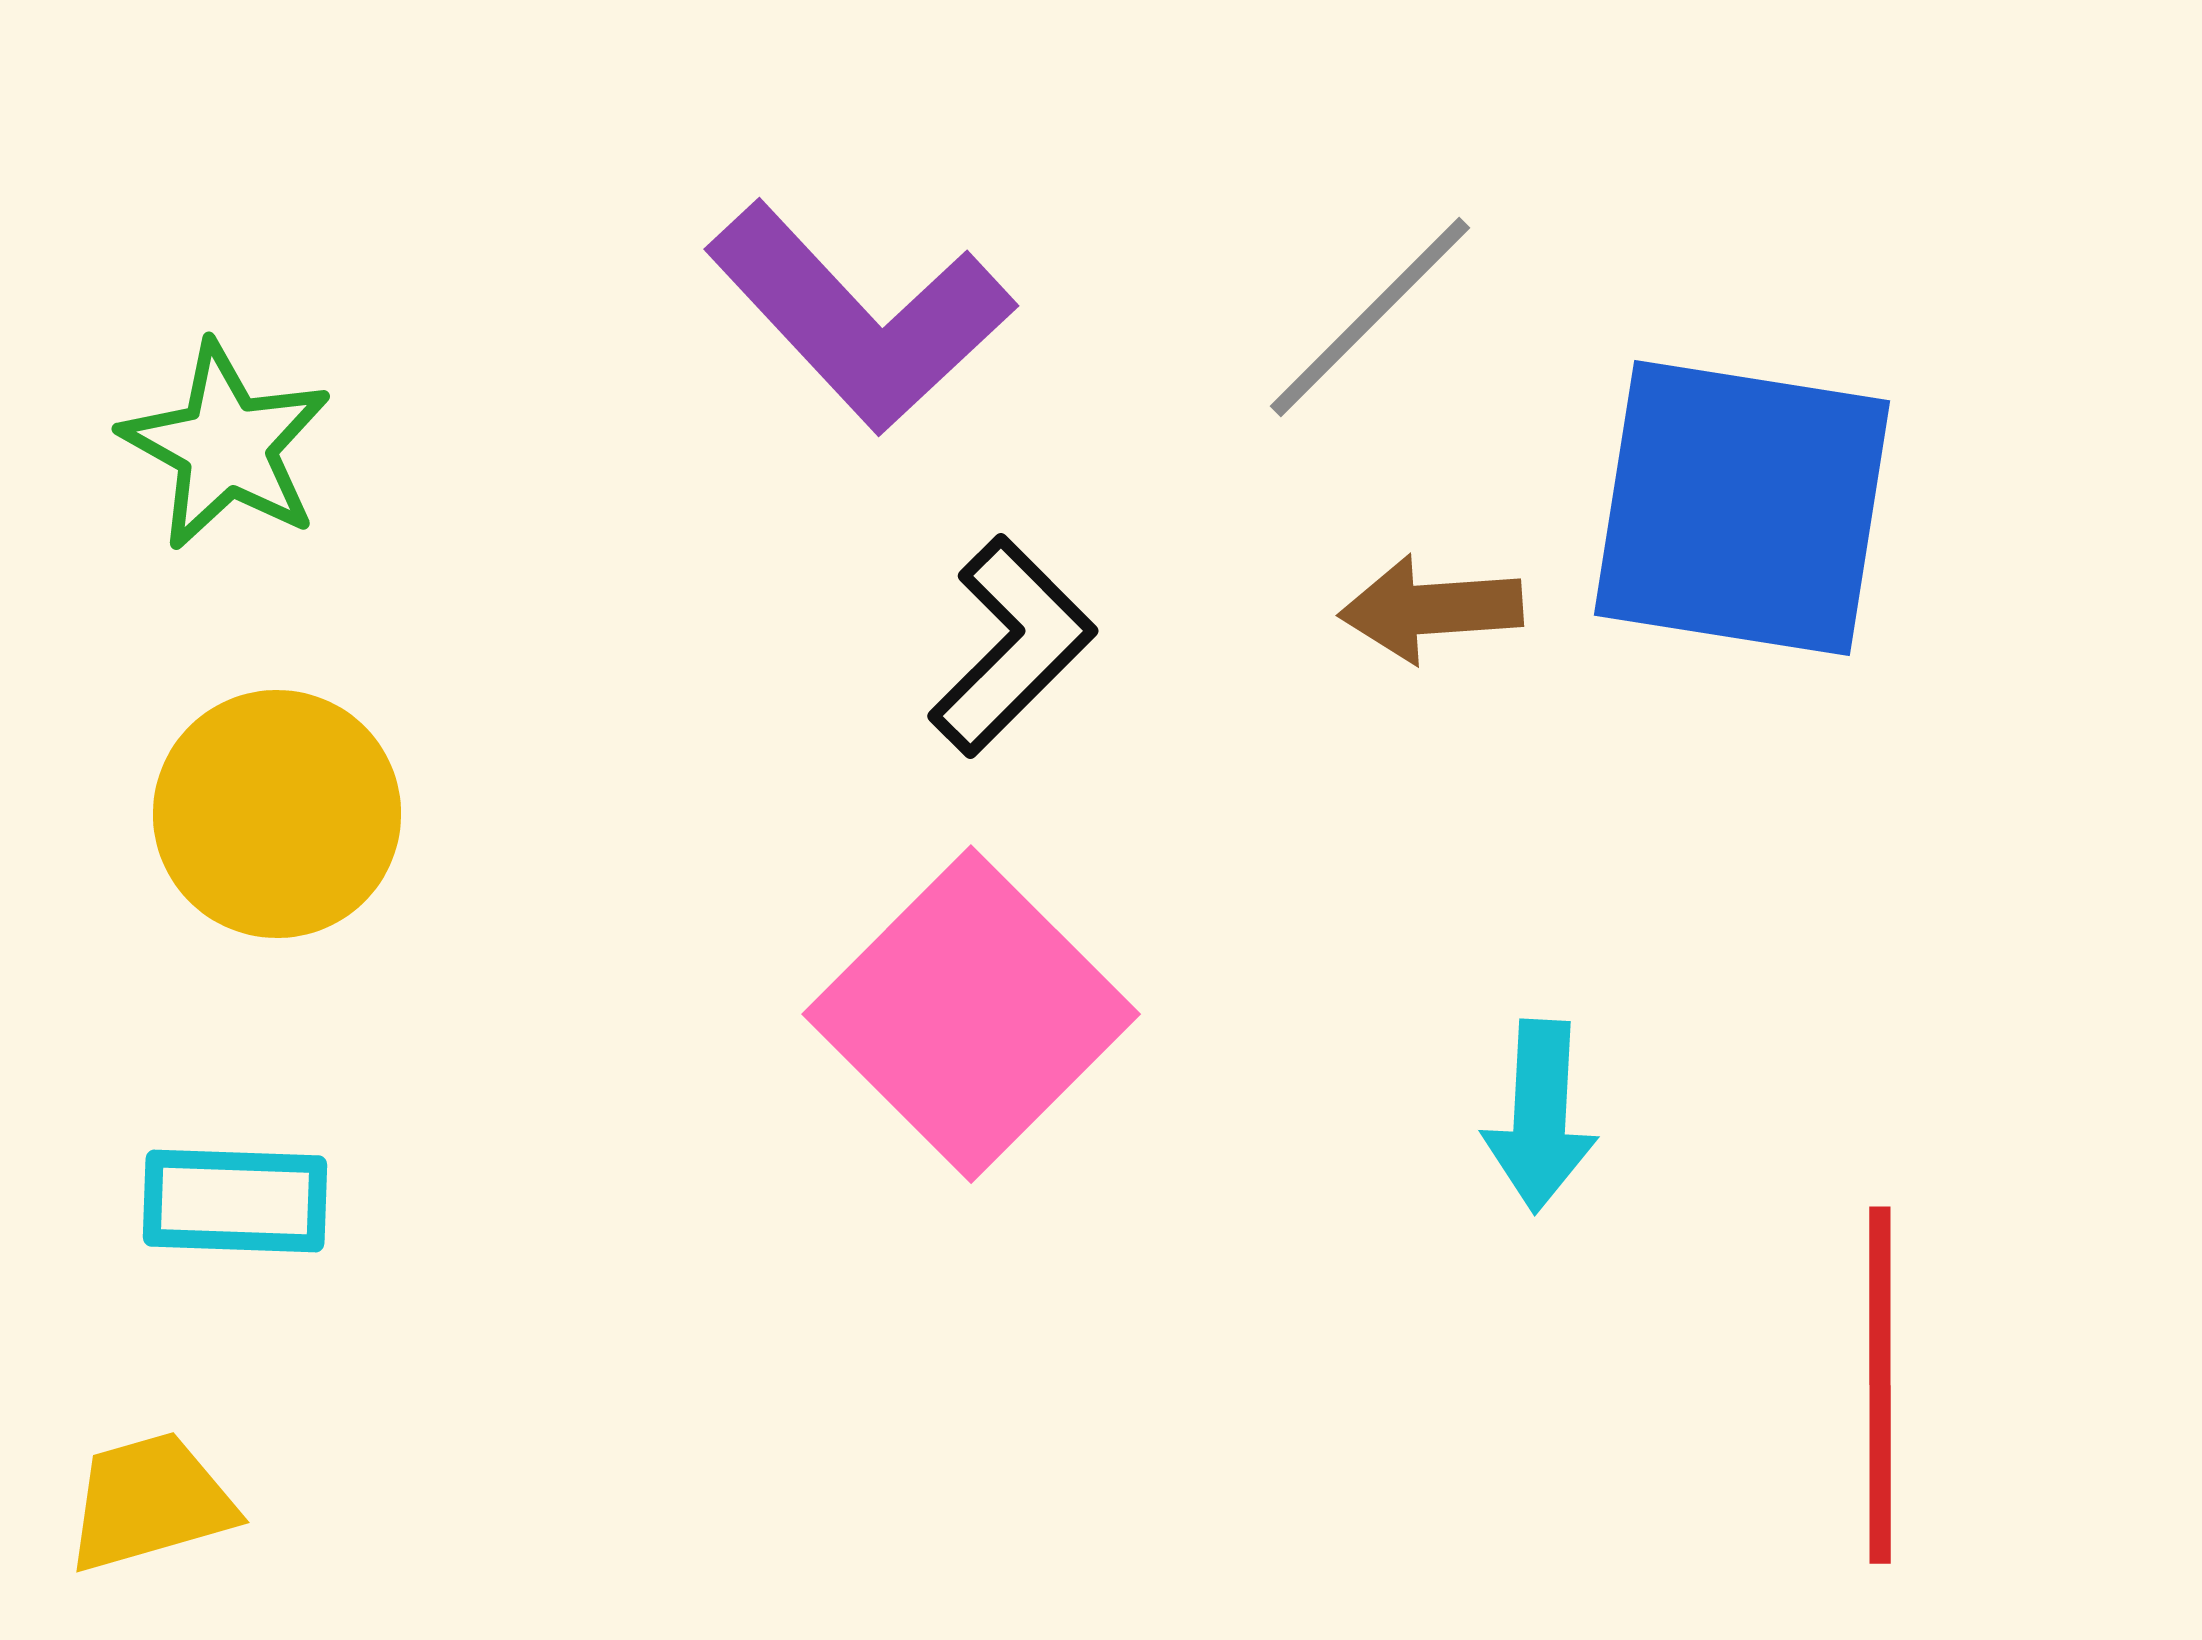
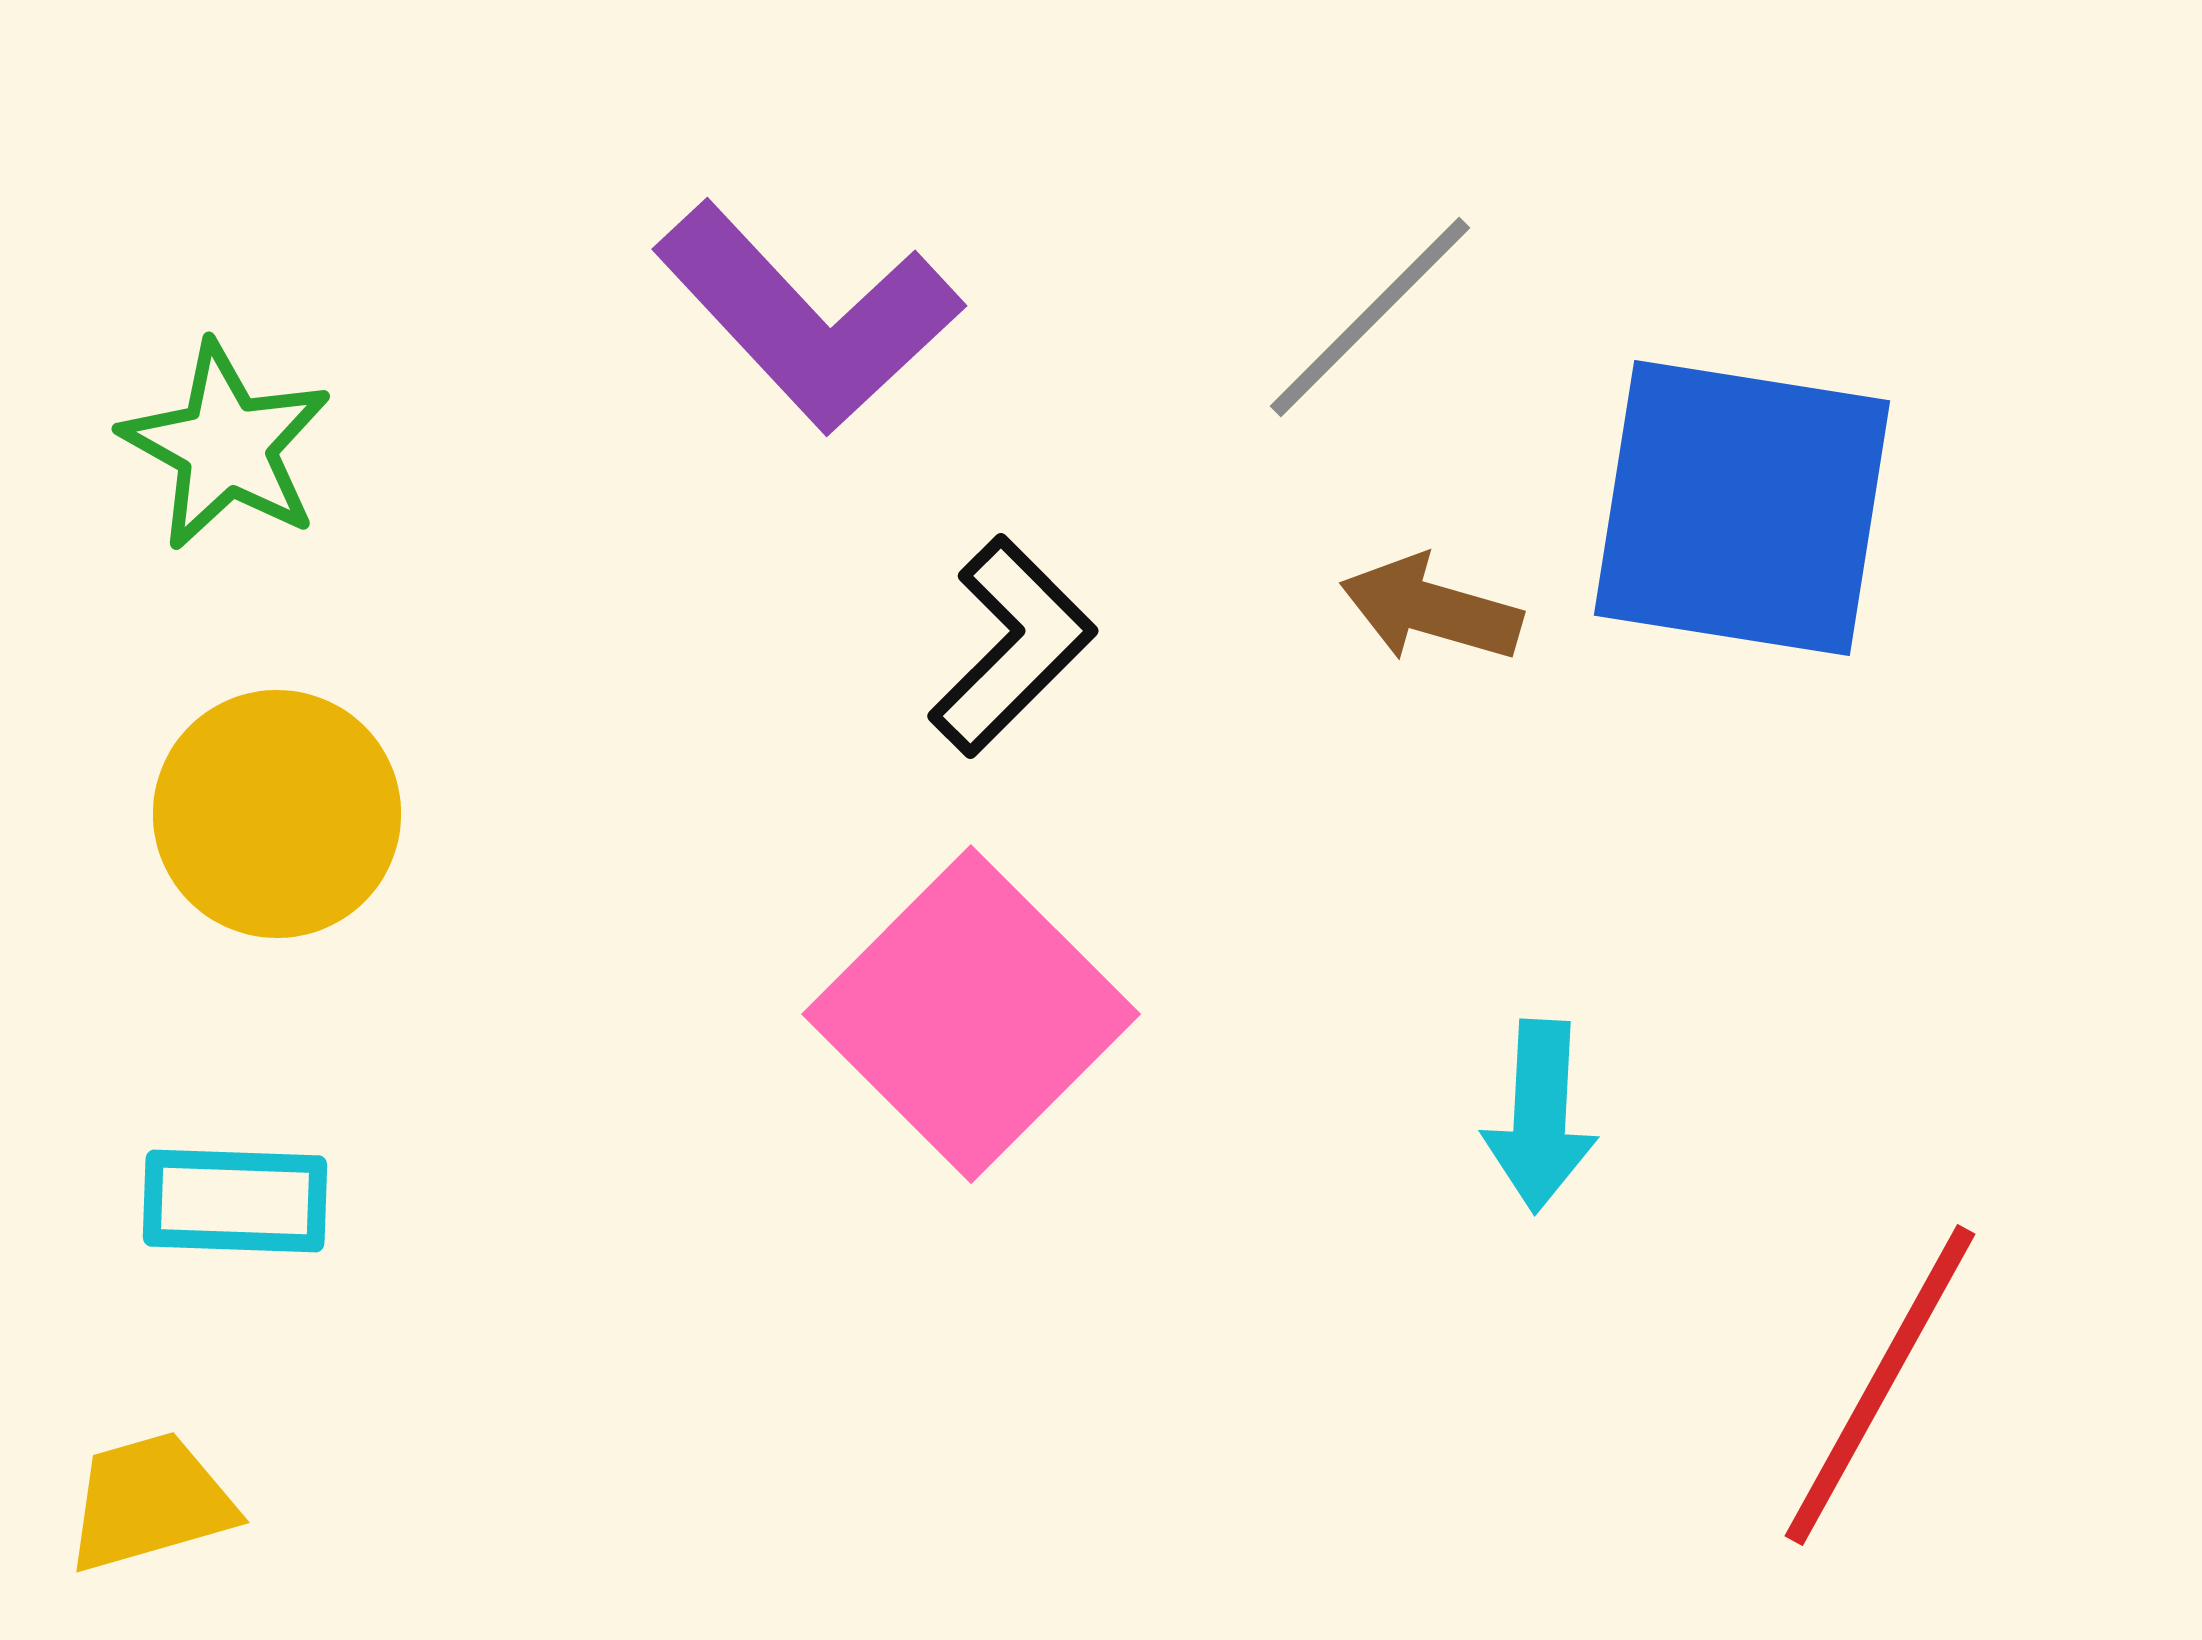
purple L-shape: moved 52 px left
brown arrow: rotated 20 degrees clockwise
red line: rotated 29 degrees clockwise
